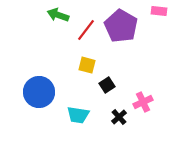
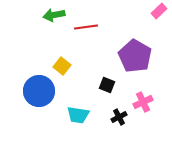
pink rectangle: rotated 49 degrees counterclockwise
green arrow: moved 4 px left; rotated 30 degrees counterclockwise
purple pentagon: moved 14 px right, 30 px down
red line: moved 3 px up; rotated 45 degrees clockwise
yellow square: moved 25 px left, 1 px down; rotated 24 degrees clockwise
black square: rotated 35 degrees counterclockwise
blue circle: moved 1 px up
black cross: rotated 14 degrees clockwise
